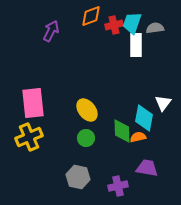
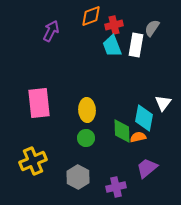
cyan trapezoid: moved 20 px left, 23 px down; rotated 40 degrees counterclockwise
gray semicircle: moved 3 px left; rotated 48 degrees counterclockwise
white rectangle: rotated 10 degrees clockwise
pink rectangle: moved 6 px right
yellow ellipse: rotated 35 degrees clockwise
yellow cross: moved 4 px right, 24 px down
purple trapezoid: rotated 50 degrees counterclockwise
gray hexagon: rotated 15 degrees clockwise
purple cross: moved 2 px left, 1 px down
